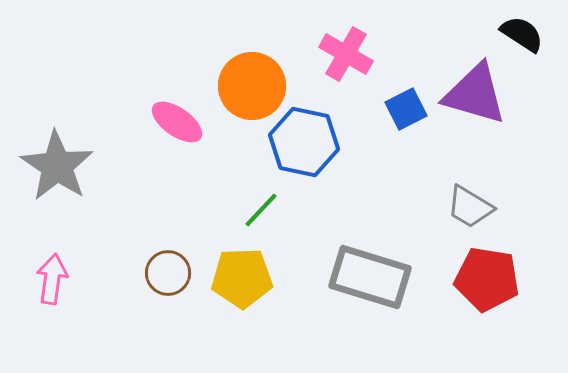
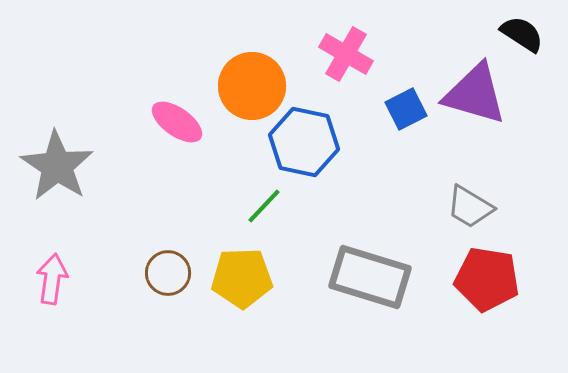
green line: moved 3 px right, 4 px up
